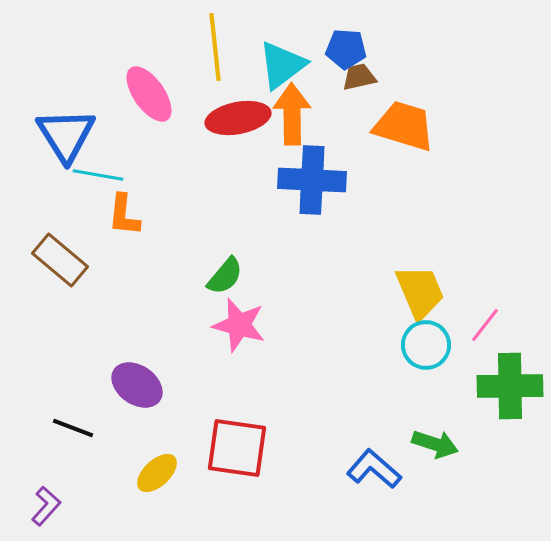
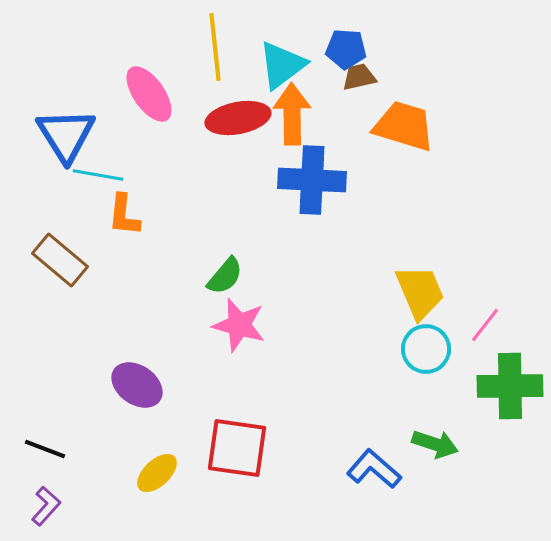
cyan circle: moved 4 px down
black line: moved 28 px left, 21 px down
